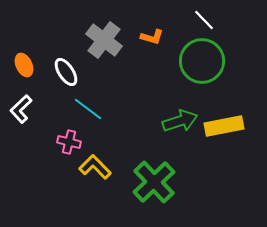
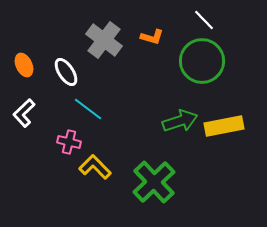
white L-shape: moved 3 px right, 4 px down
